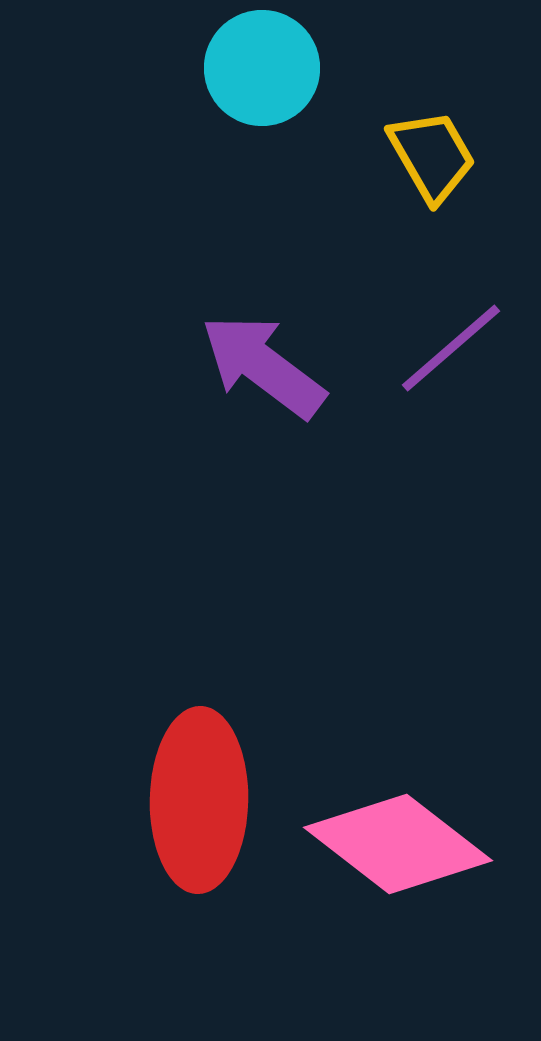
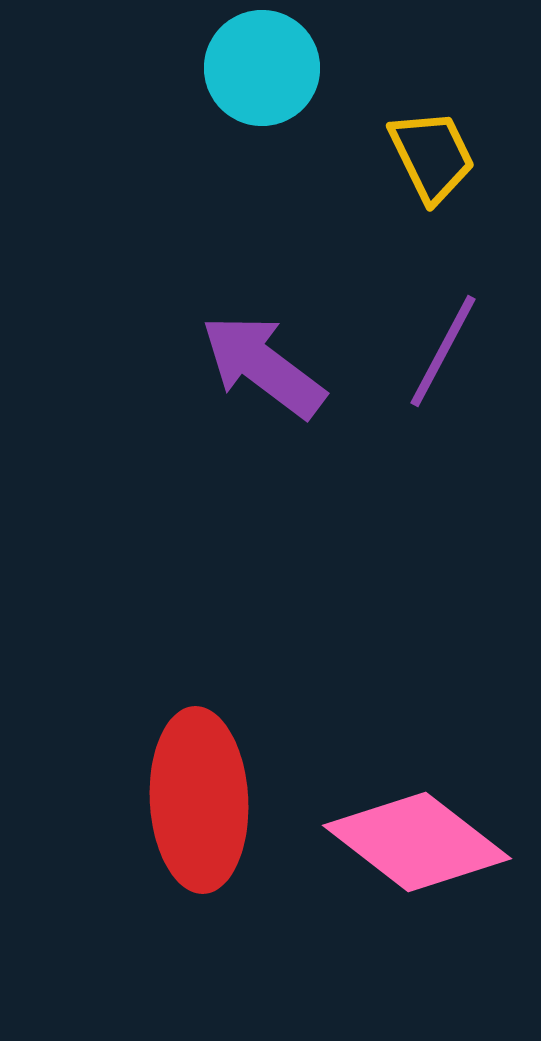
yellow trapezoid: rotated 4 degrees clockwise
purple line: moved 8 px left, 3 px down; rotated 21 degrees counterclockwise
red ellipse: rotated 4 degrees counterclockwise
pink diamond: moved 19 px right, 2 px up
